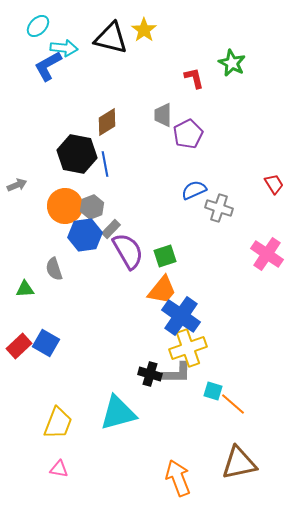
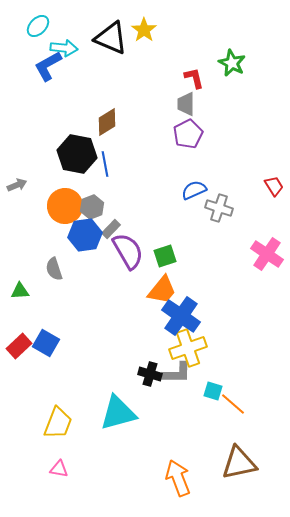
black triangle: rotated 9 degrees clockwise
gray trapezoid: moved 23 px right, 11 px up
red trapezoid: moved 2 px down
green triangle: moved 5 px left, 2 px down
